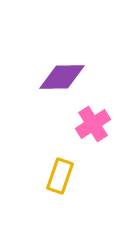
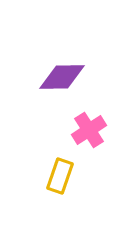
pink cross: moved 4 px left, 6 px down
